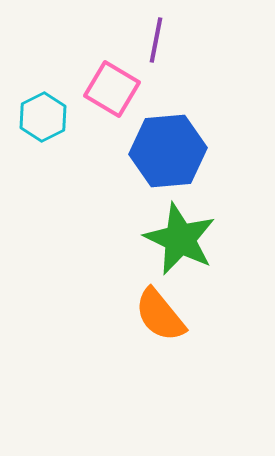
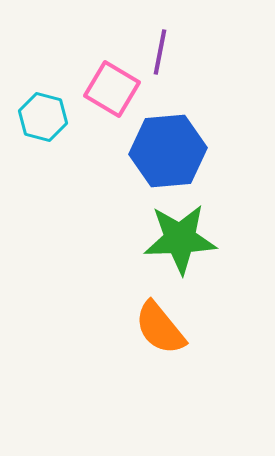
purple line: moved 4 px right, 12 px down
cyan hexagon: rotated 18 degrees counterclockwise
green star: rotated 28 degrees counterclockwise
orange semicircle: moved 13 px down
